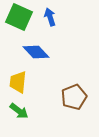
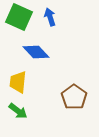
brown pentagon: rotated 15 degrees counterclockwise
green arrow: moved 1 px left
